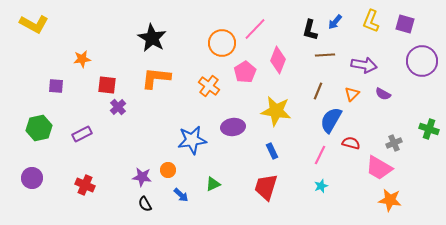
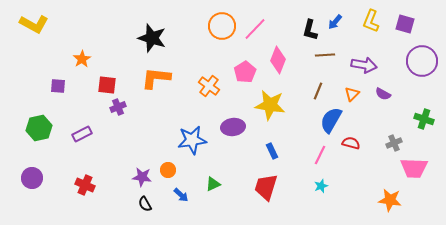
black star at (152, 38): rotated 12 degrees counterclockwise
orange circle at (222, 43): moved 17 px up
orange star at (82, 59): rotated 24 degrees counterclockwise
purple square at (56, 86): moved 2 px right
purple cross at (118, 107): rotated 21 degrees clockwise
yellow star at (276, 111): moved 6 px left, 6 px up
green cross at (429, 129): moved 5 px left, 10 px up
pink trapezoid at (379, 168): moved 35 px right; rotated 28 degrees counterclockwise
